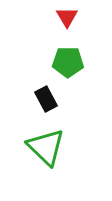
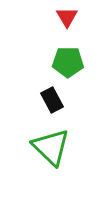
black rectangle: moved 6 px right, 1 px down
green triangle: moved 5 px right
